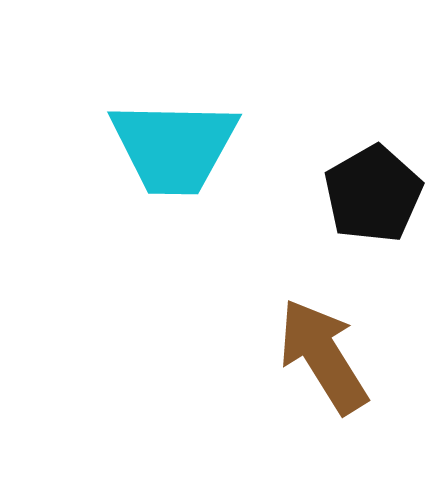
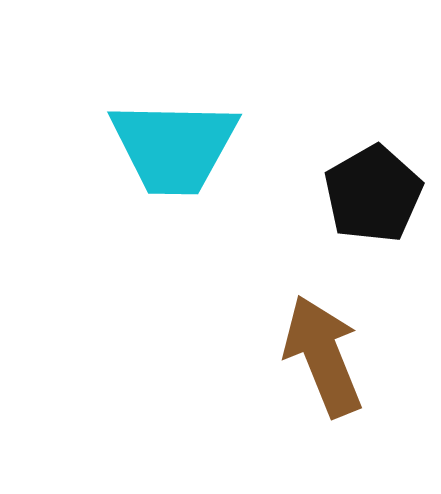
brown arrow: rotated 10 degrees clockwise
